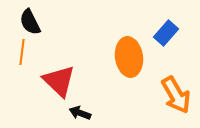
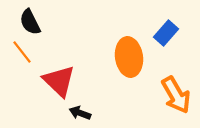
orange line: rotated 45 degrees counterclockwise
